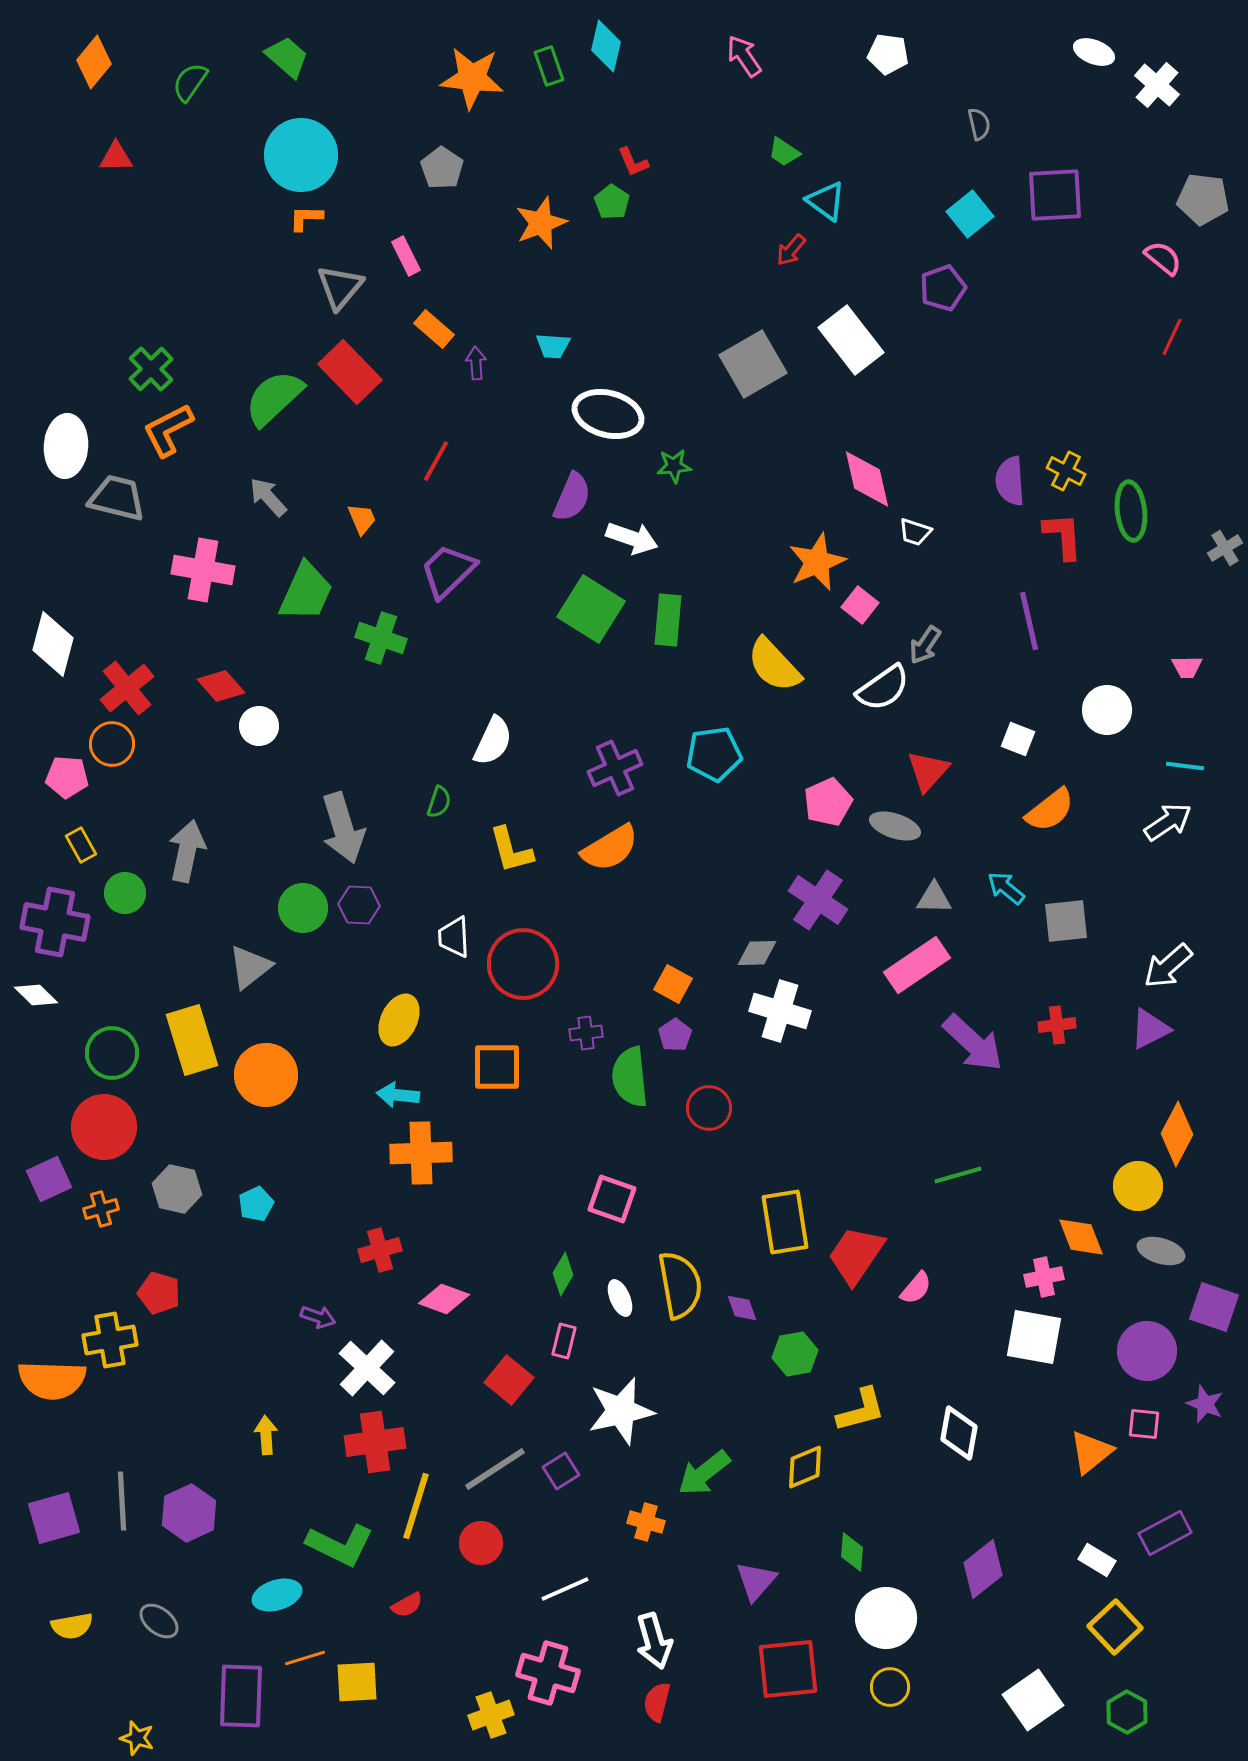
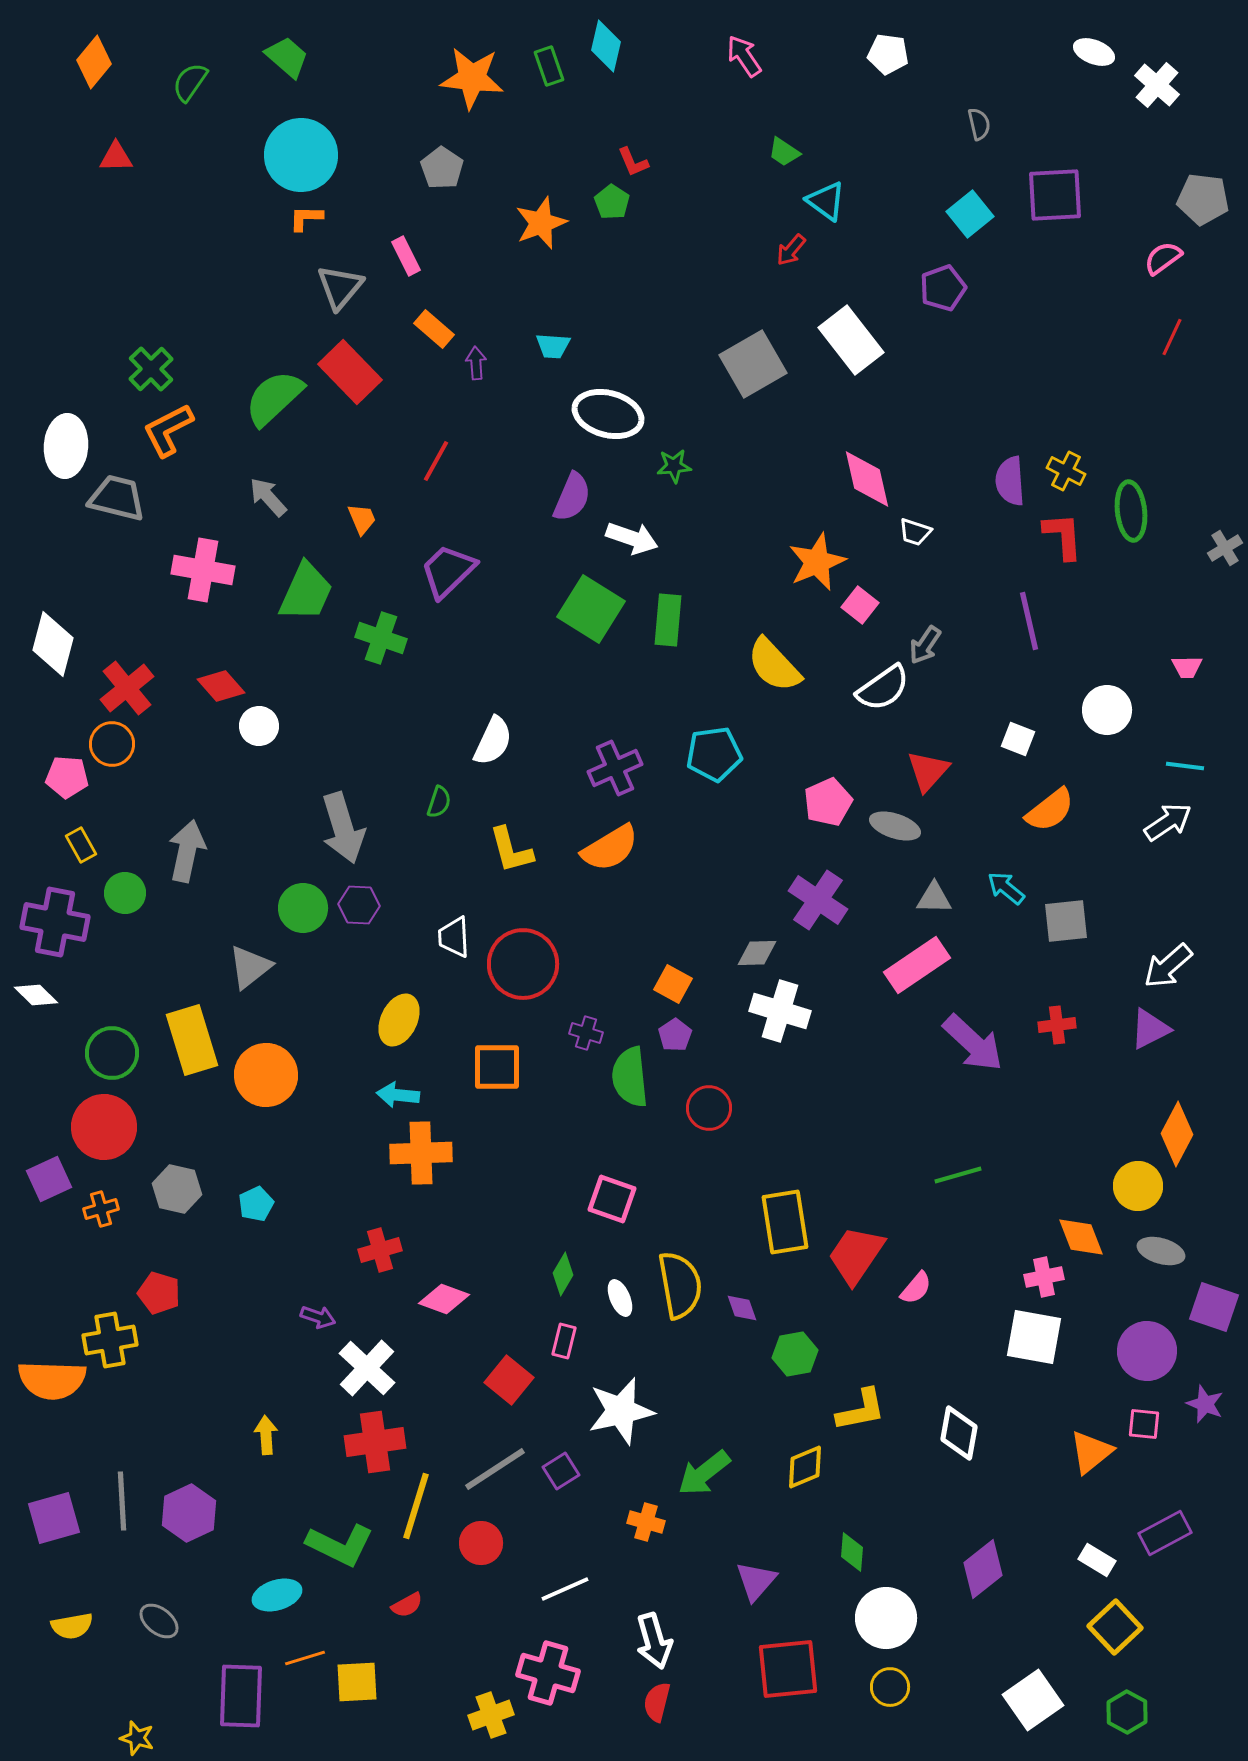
pink semicircle at (1163, 258): rotated 75 degrees counterclockwise
purple cross at (586, 1033): rotated 24 degrees clockwise
yellow L-shape at (861, 1410): rotated 4 degrees clockwise
